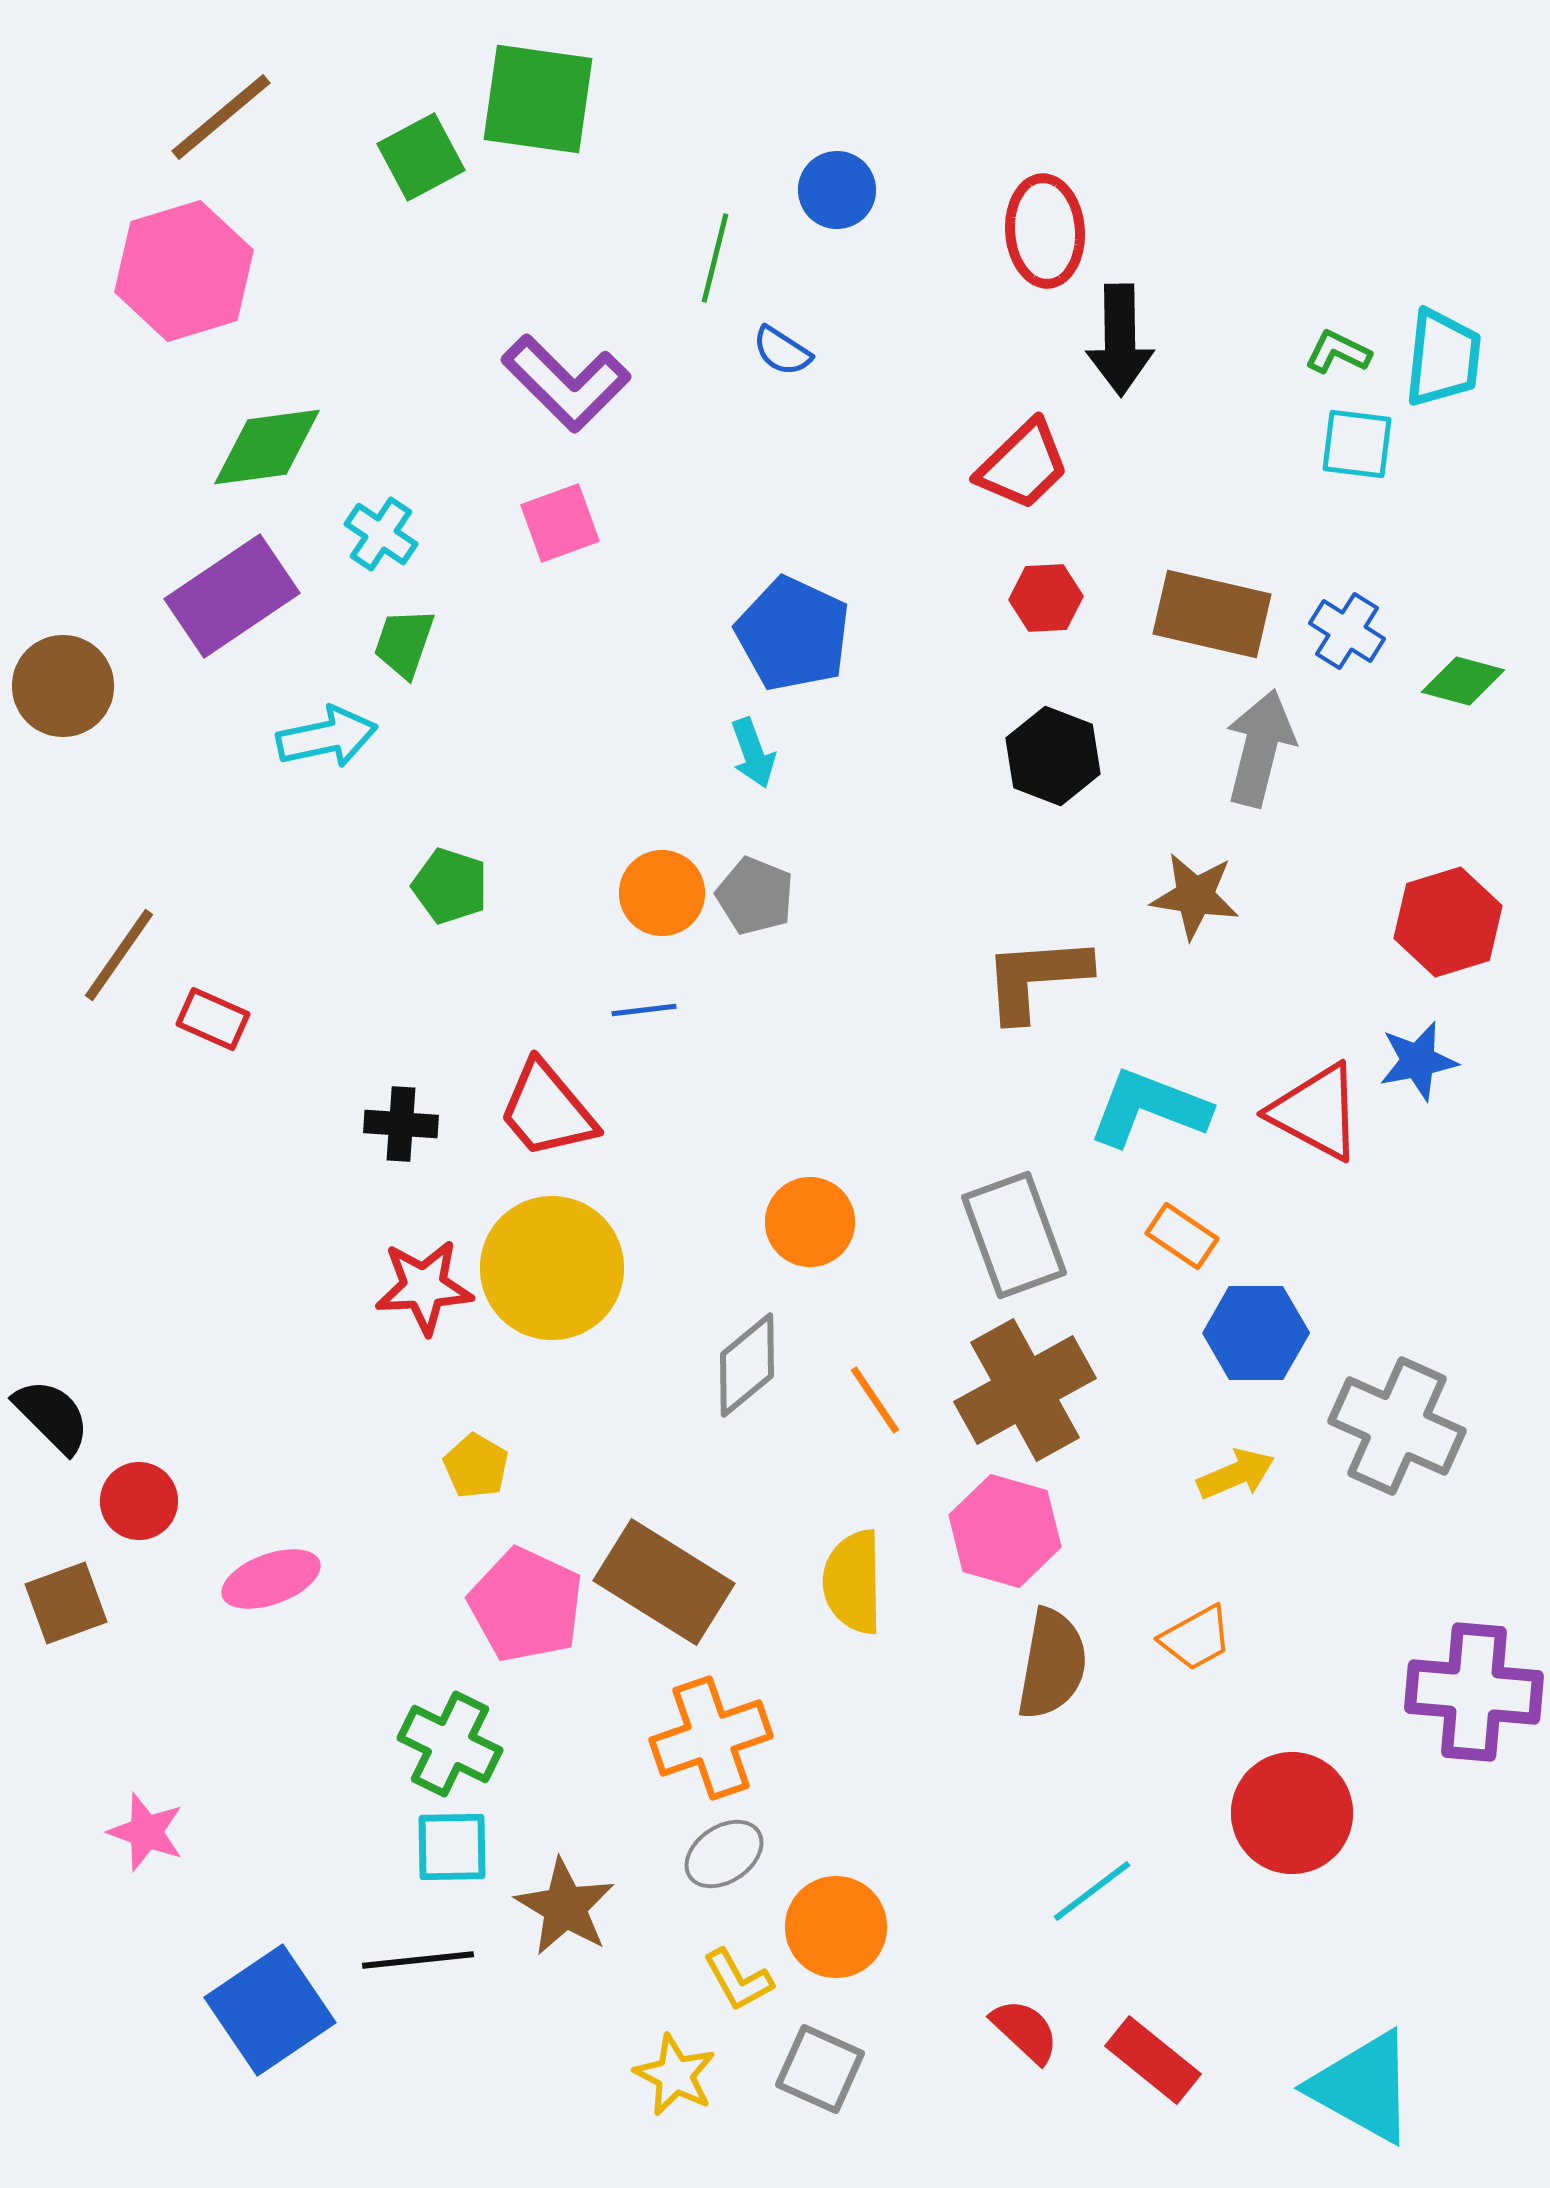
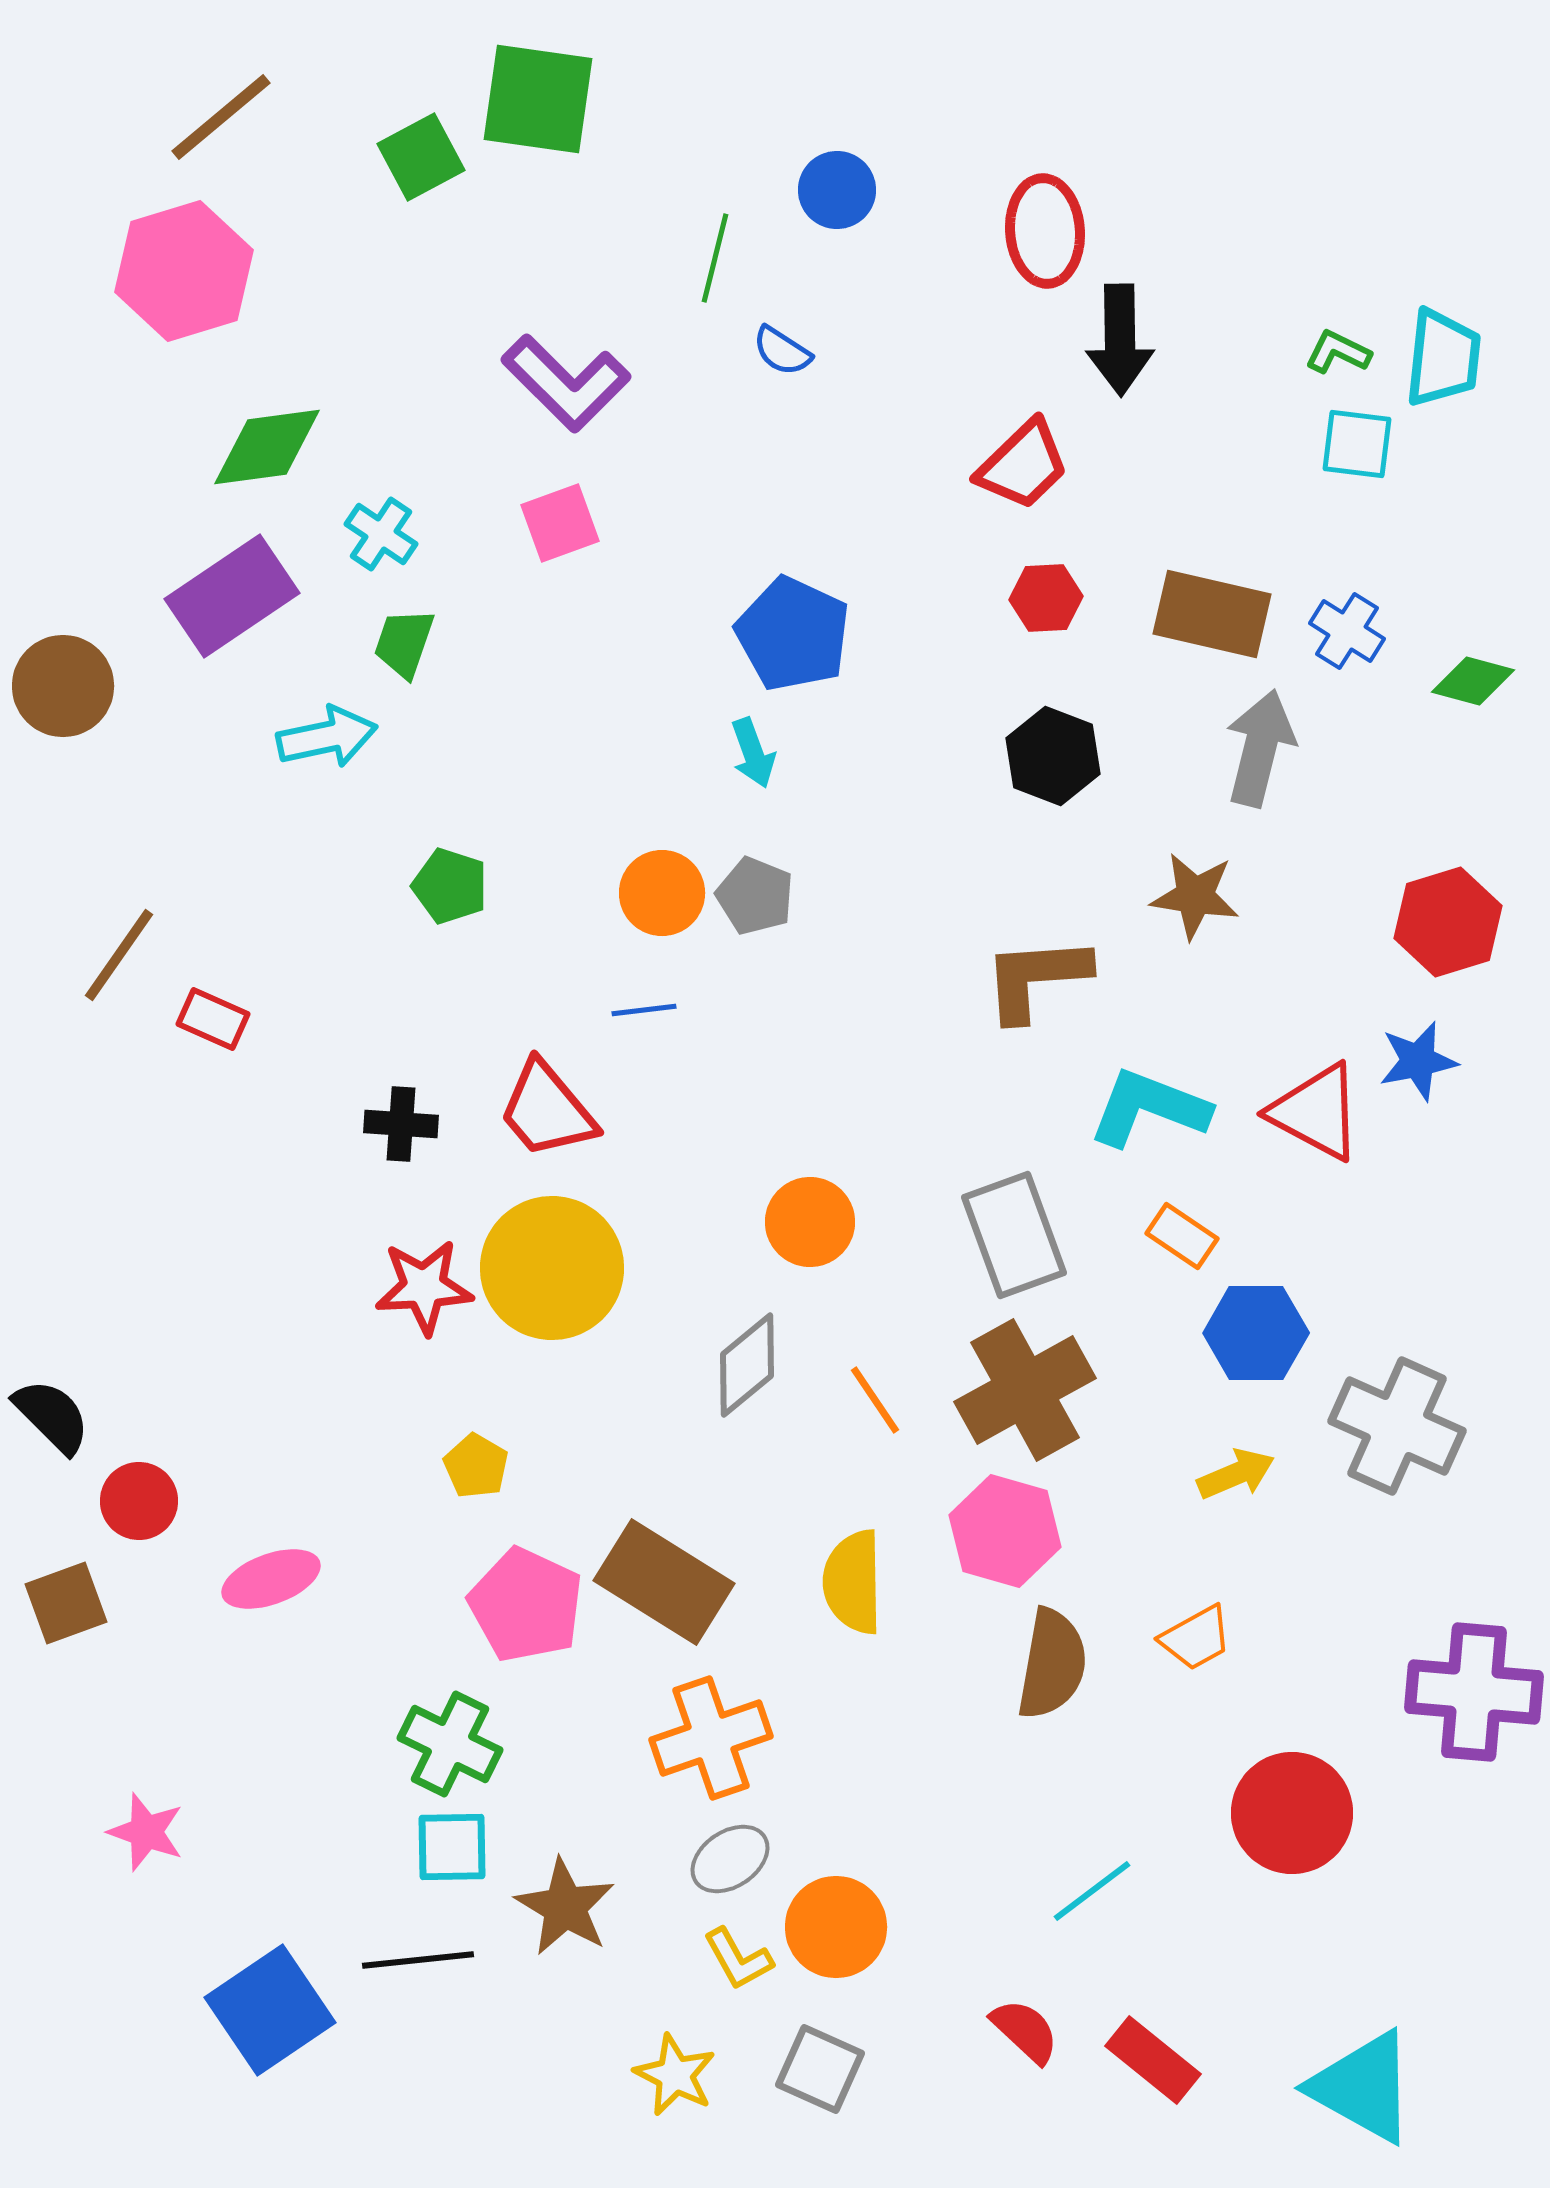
green diamond at (1463, 681): moved 10 px right
gray ellipse at (724, 1854): moved 6 px right, 5 px down
yellow L-shape at (738, 1980): moved 21 px up
